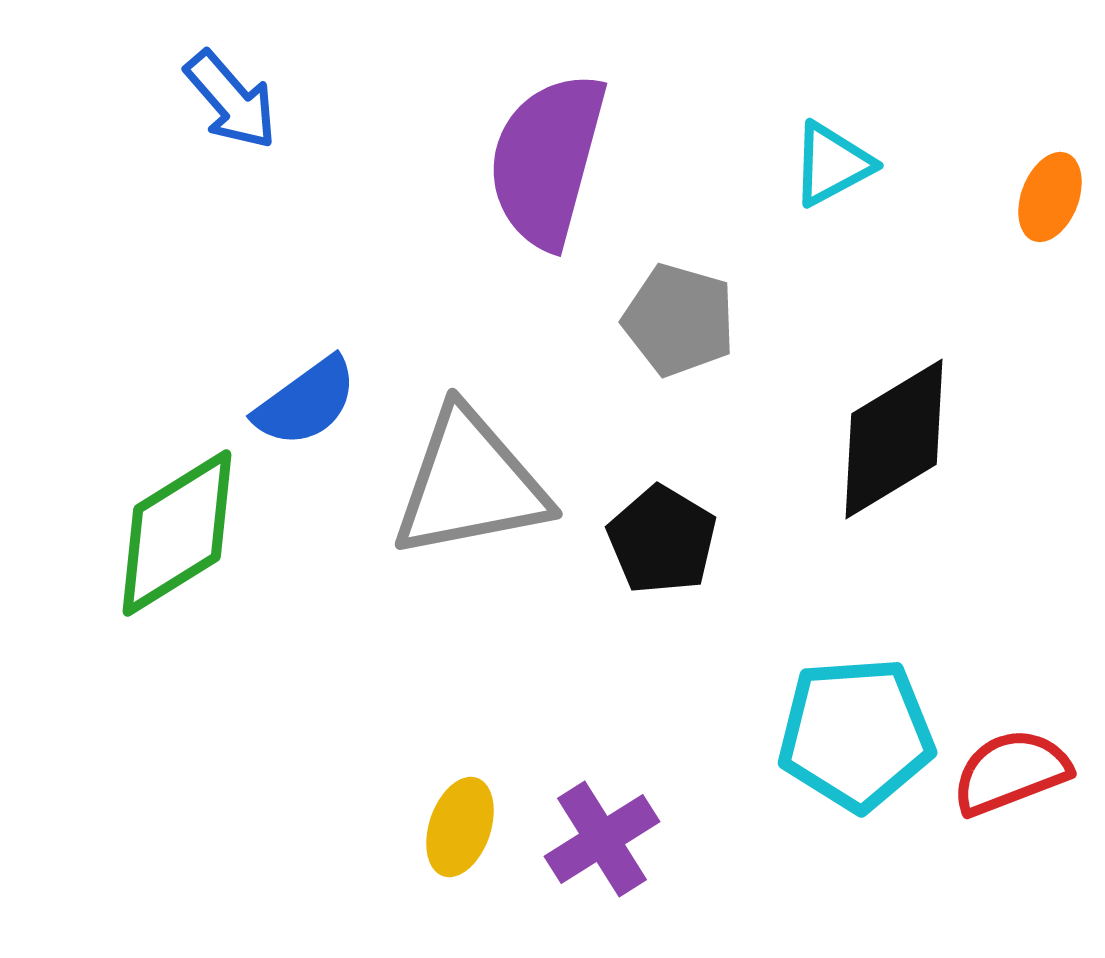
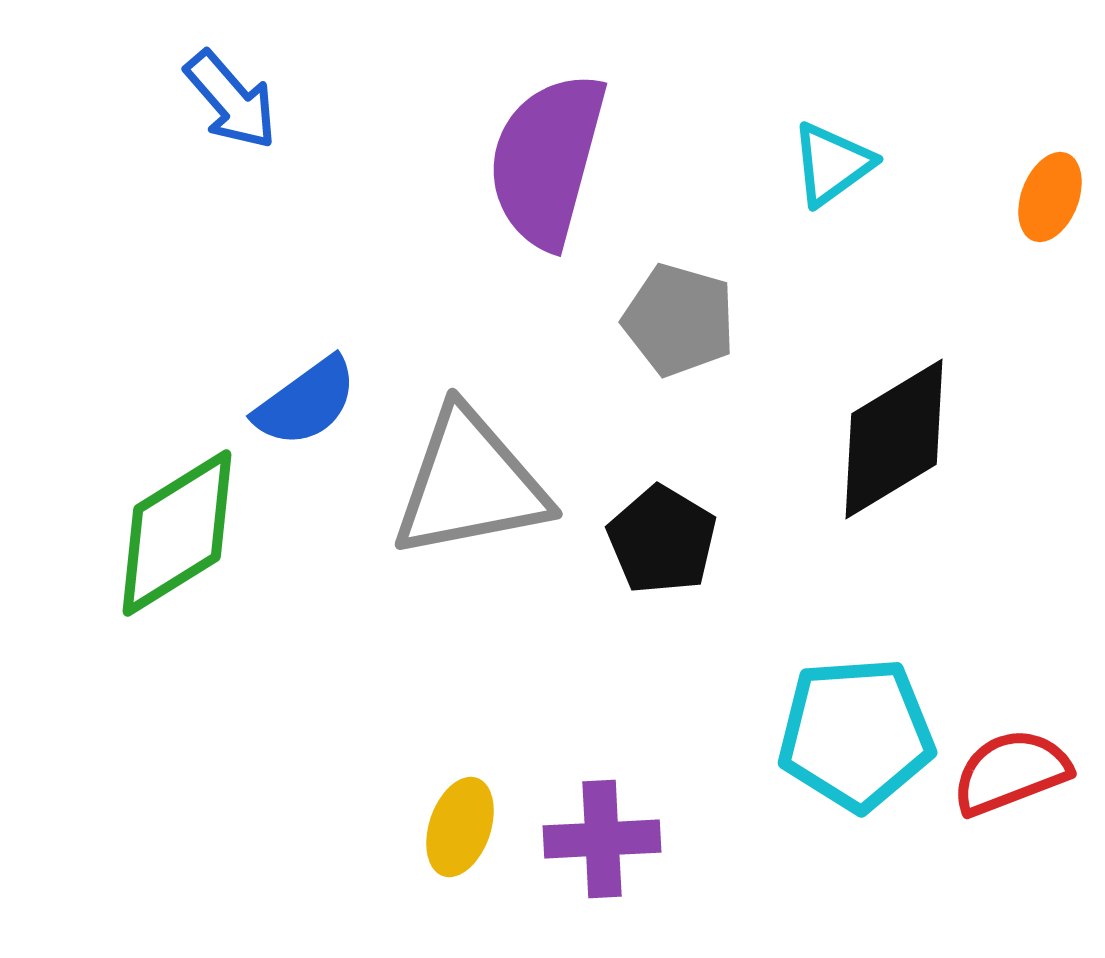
cyan triangle: rotated 8 degrees counterclockwise
purple cross: rotated 29 degrees clockwise
